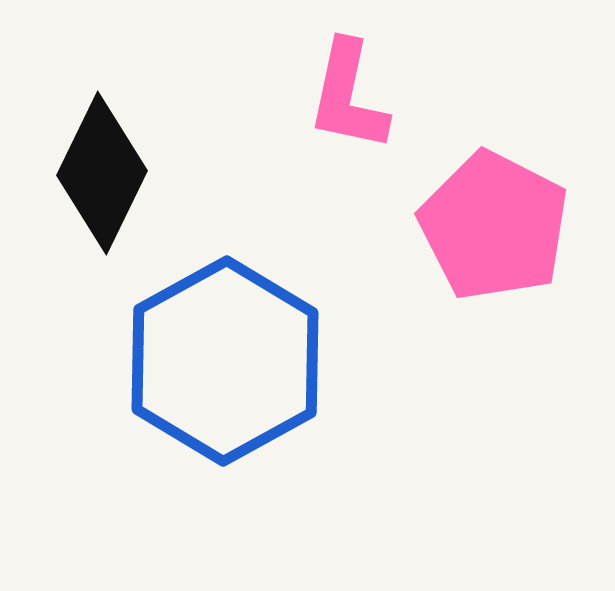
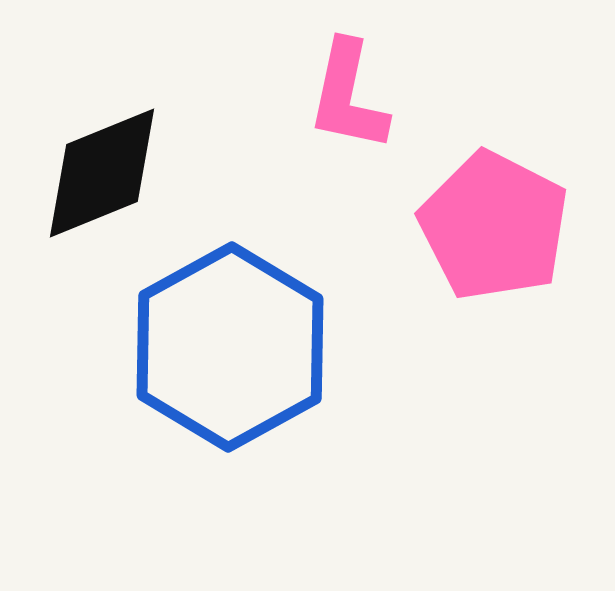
black diamond: rotated 42 degrees clockwise
blue hexagon: moved 5 px right, 14 px up
